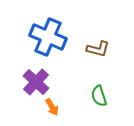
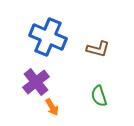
purple cross: rotated 8 degrees clockwise
